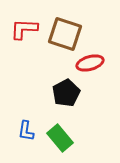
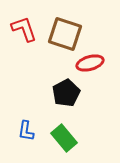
red L-shape: rotated 68 degrees clockwise
green rectangle: moved 4 px right
